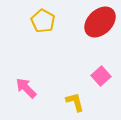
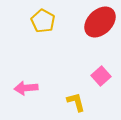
pink arrow: rotated 50 degrees counterclockwise
yellow L-shape: moved 1 px right
